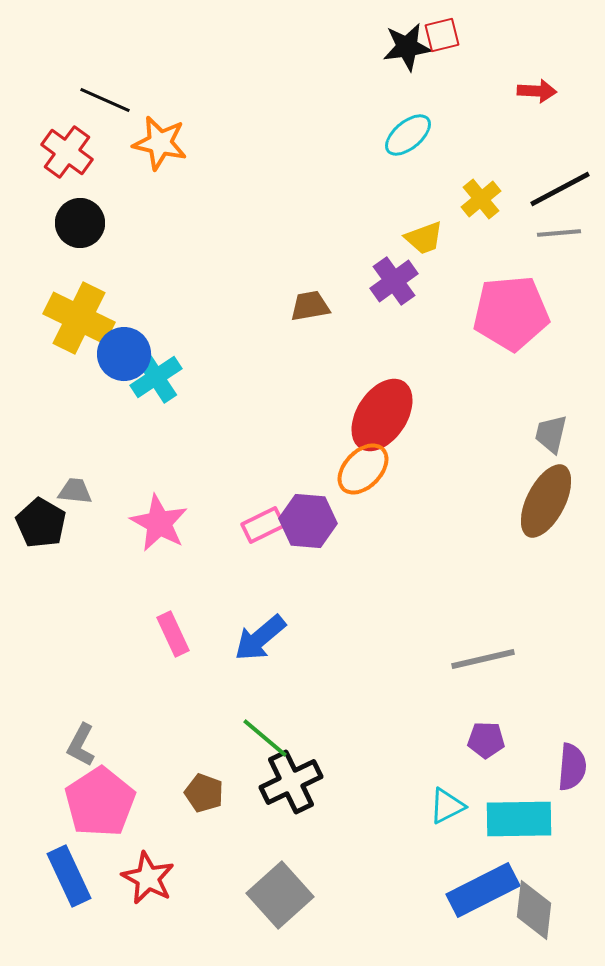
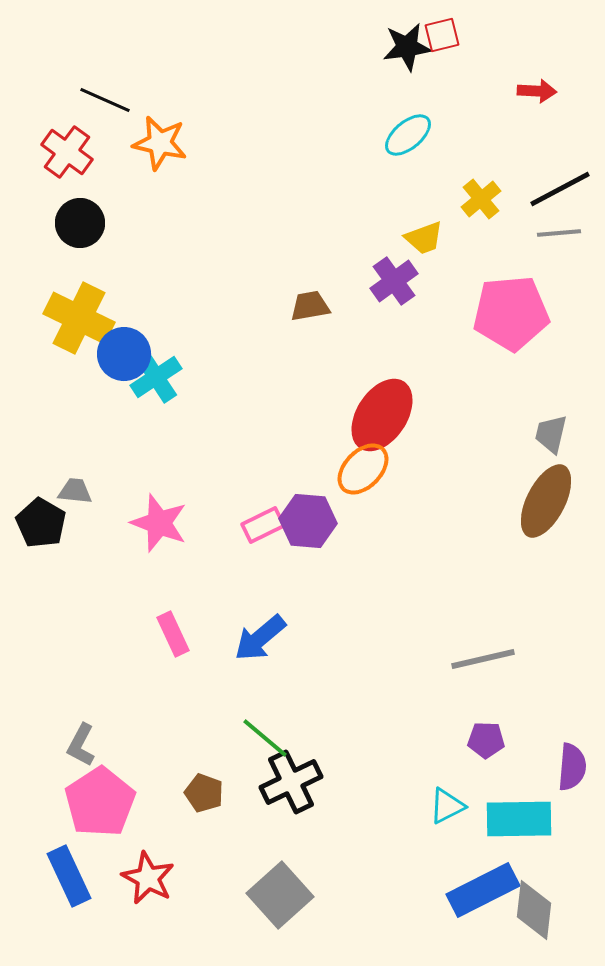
pink star at (159, 523): rotated 8 degrees counterclockwise
